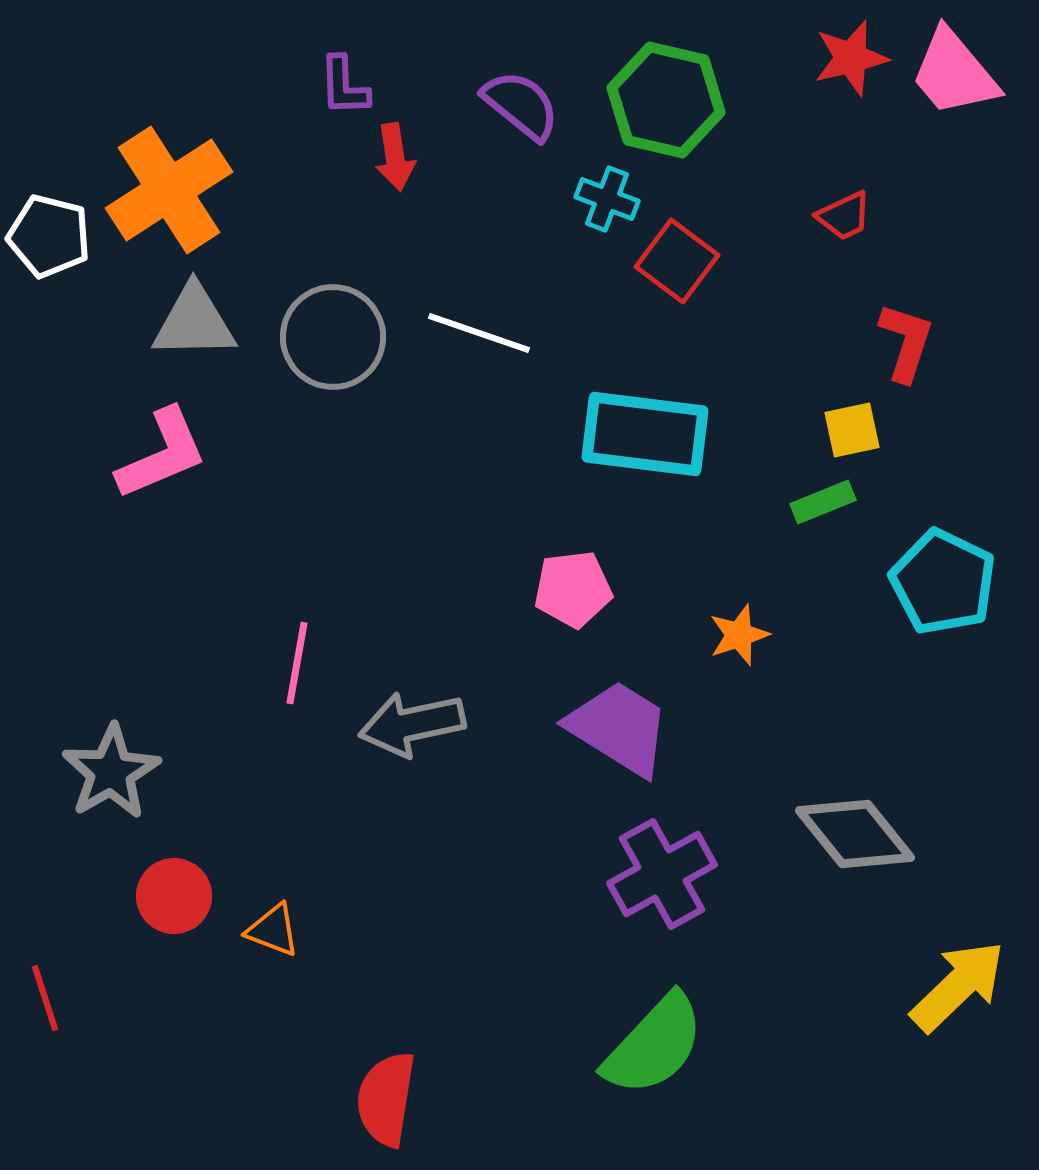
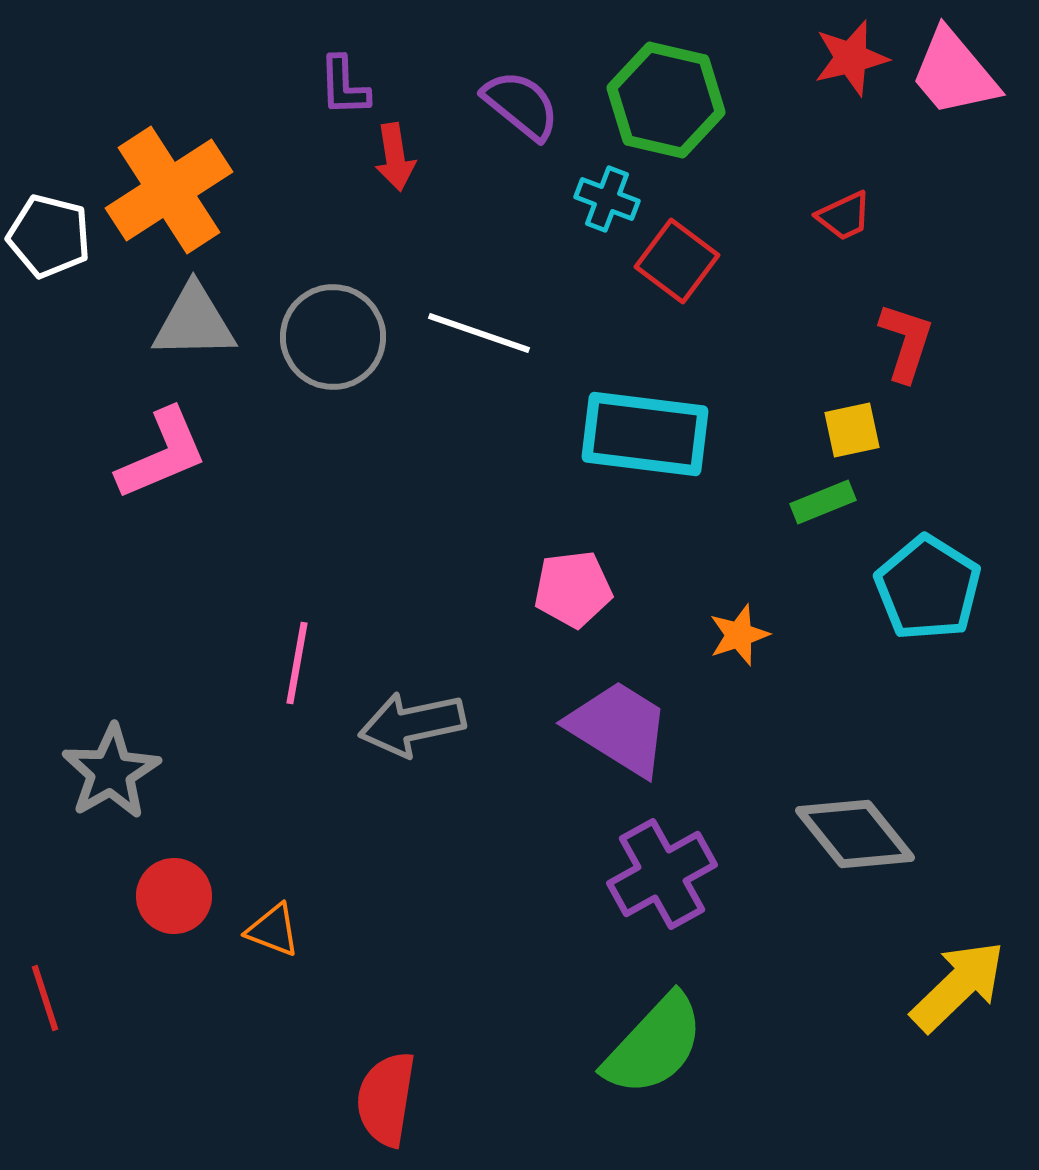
cyan pentagon: moved 15 px left, 6 px down; rotated 6 degrees clockwise
